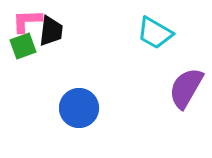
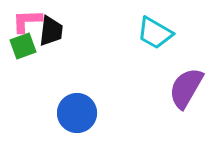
blue circle: moved 2 px left, 5 px down
